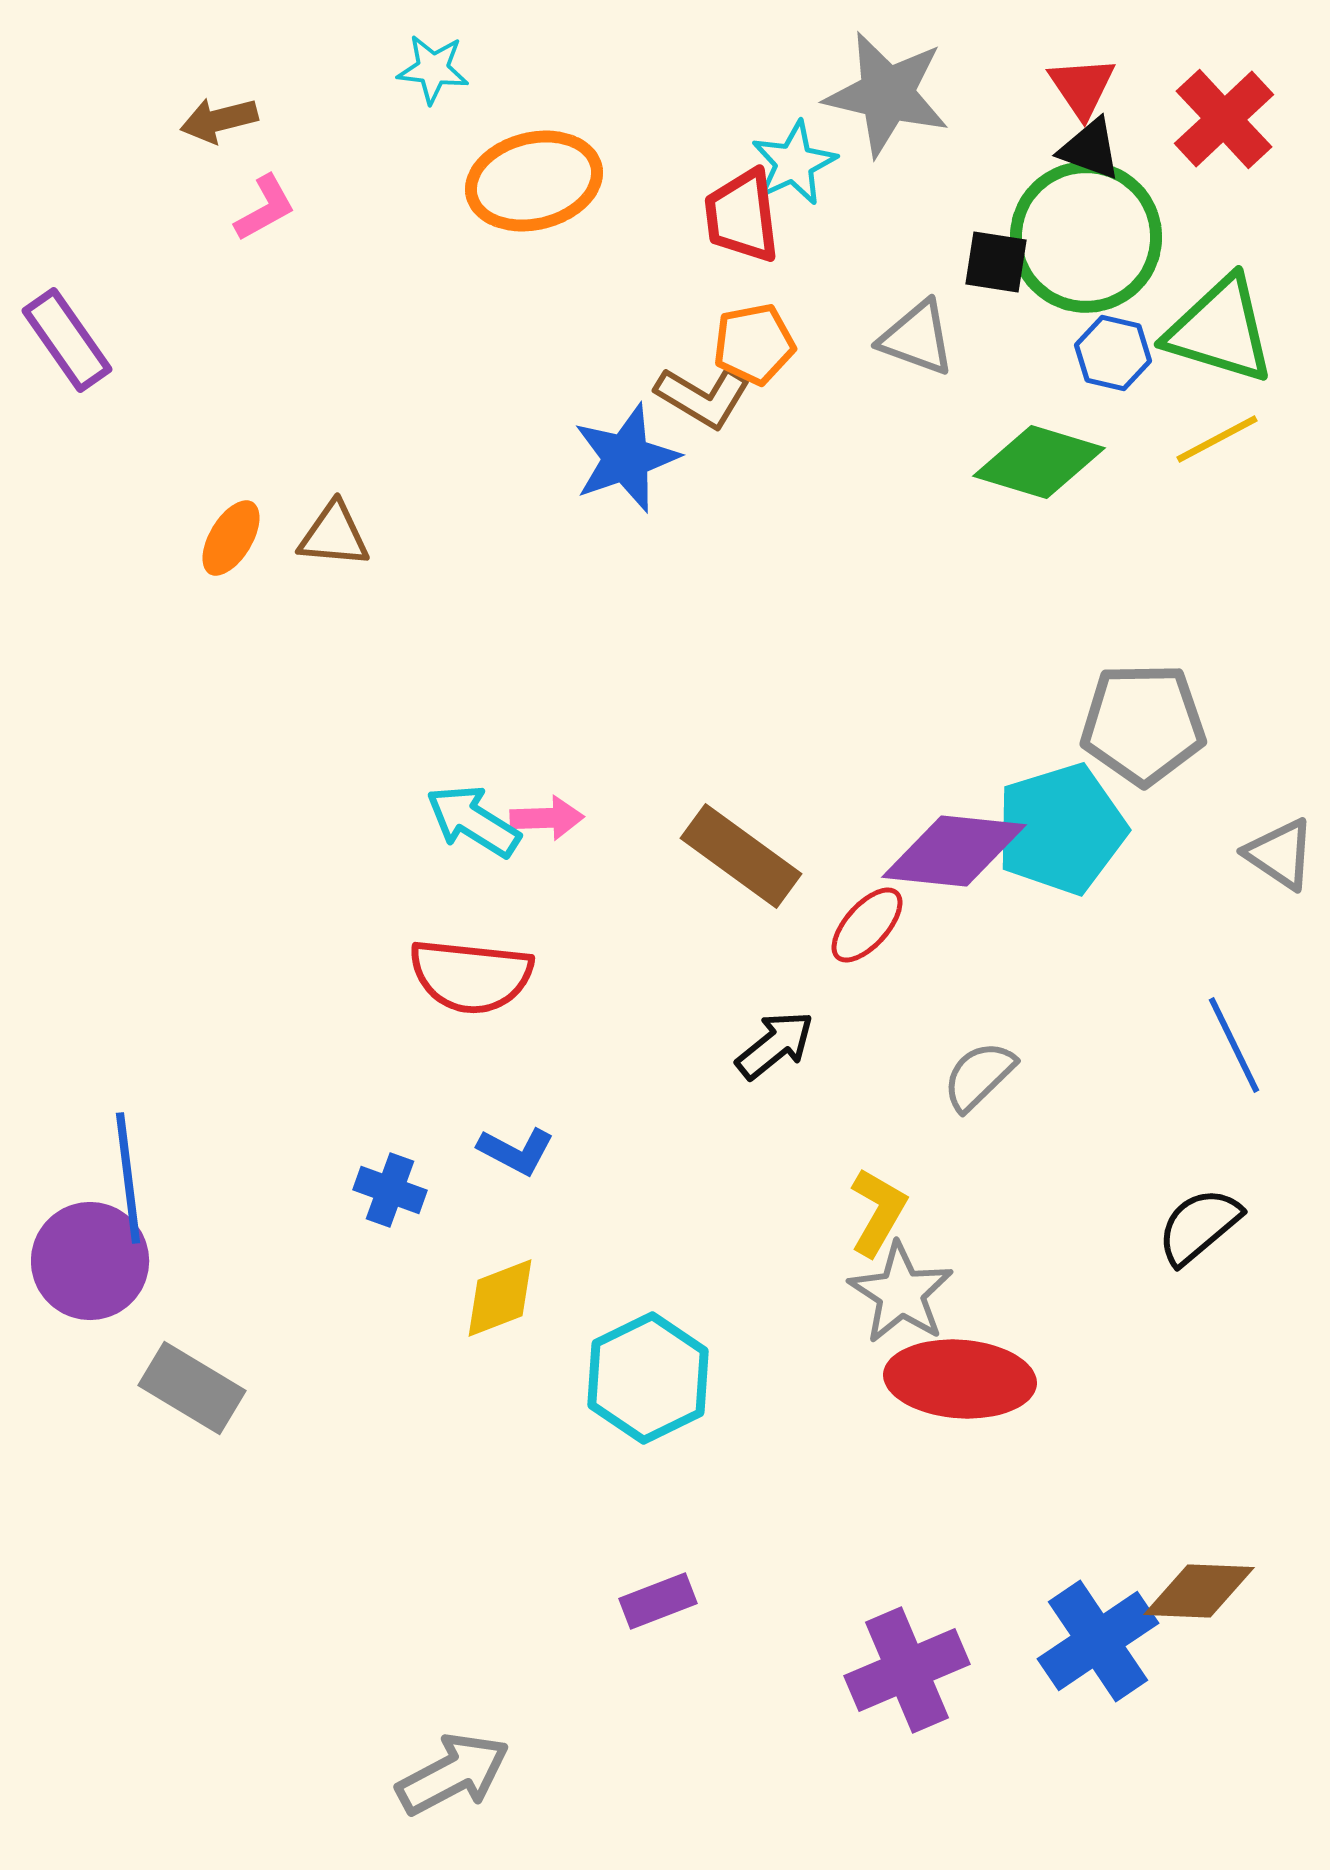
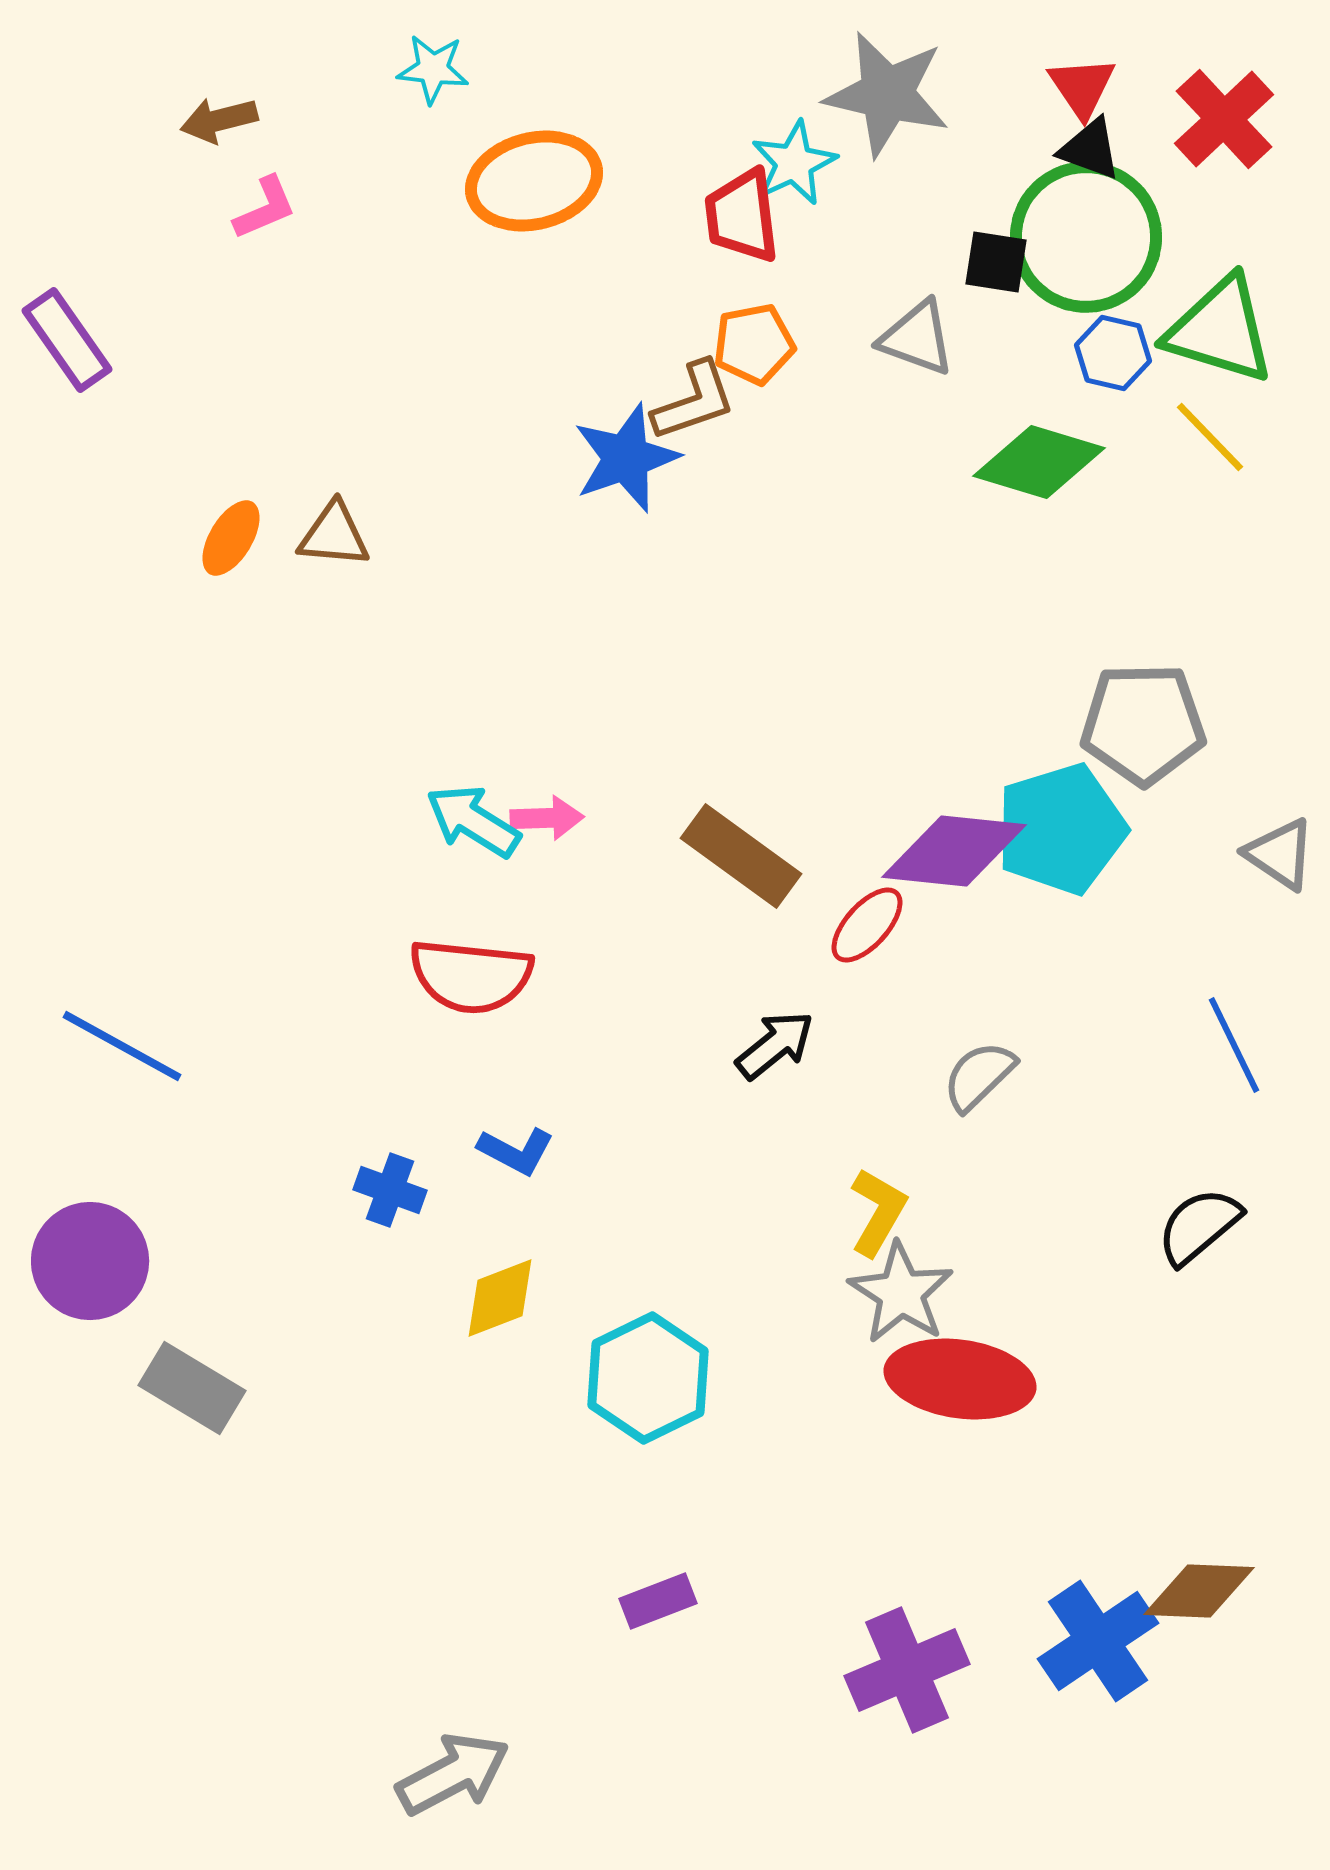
pink L-shape at (265, 208): rotated 6 degrees clockwise
brown L-shape at (703, 397): moved 9 px left, 4 px down; rotated 50 degrees counterclockwise
yellow line at (1217, 439): moved 7 px left, 2 px up; rotated 74 degrees clockwise
blue line at (128, 1178): moved 6 px left, 132 px up; rotated 54 degrees counterclockwise
red ellipse at (960, 1379): rotated 4 degrees clockwise
